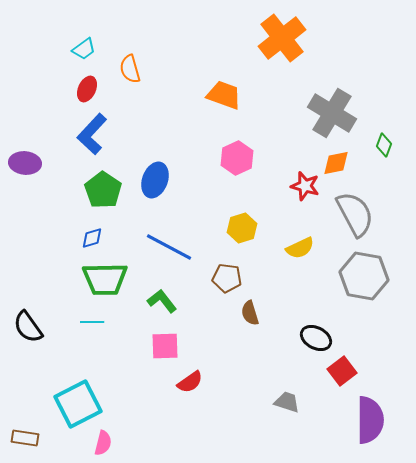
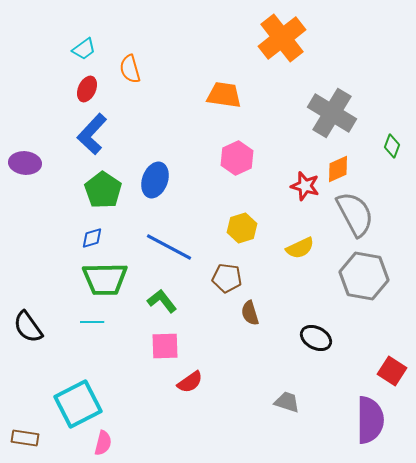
orange trapezoid: rotated 12 degrees counterclockwise
green diamond: moved 8 px right, 1 px down
orange diamond: moved 2 px right, 6 px down; rotated 12 degrees counterclockwise
red square: moved 50 px right; rotated 20 degrees counterclockwise
